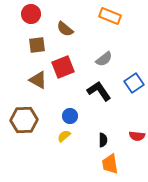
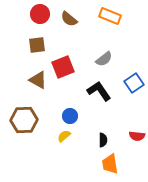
red circle: moved 9 px right
brown semicircle: moved 4 px right, 10 px up
